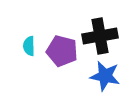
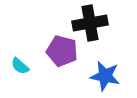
black cross: moved 10 px left, 13 px up
cyan semicircle: moved 9 px left, 20 px down; rotated 48 degrees counterclockwise
